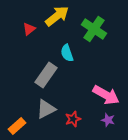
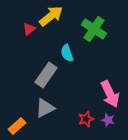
yellow arrow: moved 6 px left
pink arrow: moved 4 px right, 1 px up; rotated 36 degrees clockwise
gray triangle: moved 1 px left, 1 px up
red star: moved 13 px right
